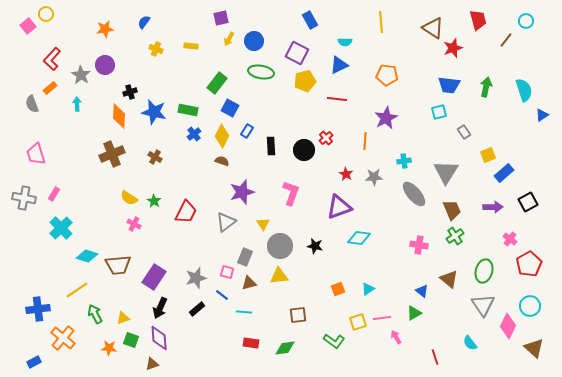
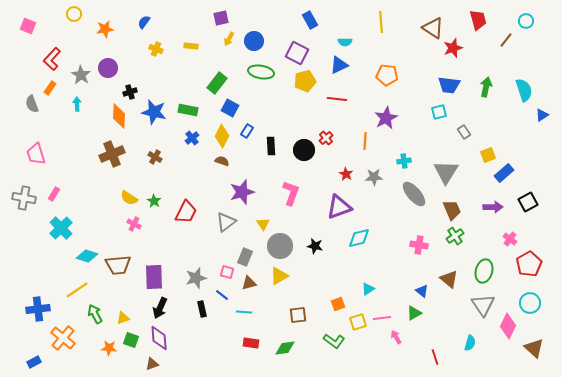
yellow circle at (46, 14): moved 28 px right
pink square at (28, 26): rotated 28 degrees counterclockwise
purple circle at (105, 65): moved 3 px right, 3 px down
orange rectangle at (50, 88): rotated 16 degrees counterclockwise
blue cross at (194, 134): moved 2 px left, 4 px down
cyan diamond at (359, 238): rotated 20 degrees counterclockwise
yellow triangle at (279, 276): rotated 24 degrees counterclockwise
purple rectangle at (154, 277): rotated 35 degrees counterclockwise
orange square at (338, 289): moved 15 px down
cyan circle at (530, 306): moved 3 px up
black rectangle at (197, 309): moved 5 px right; rotated 63 degrees counterclockwise
cyan semicircle at (470, 343): rotated 126 degrees counterclockwise
